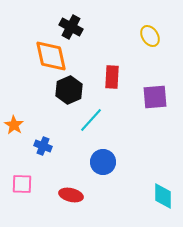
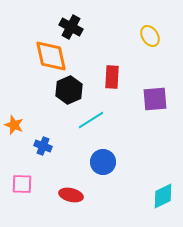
purple square: moved 2 px down
cyan line: rotated 16 degrees clockwise
orange star: rotated 12 degrees counterclockwise
cyan diamond: rotated 64 degrees clockwise
